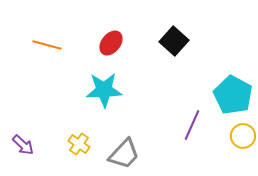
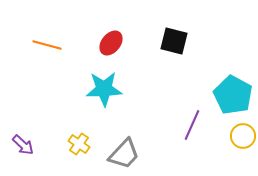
black square: rotated 28 degrees counterclockwise
cyan star: moved 1 px up
